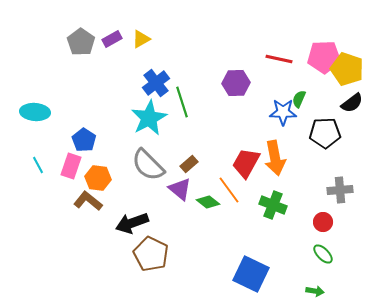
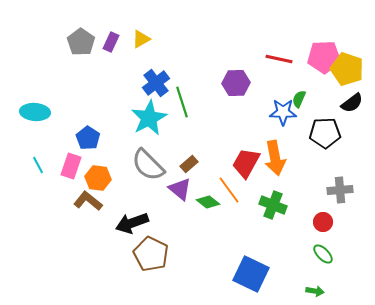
purple rectangle: moved 1 px left, 3 px down; rotated 36 degrees counterclockwise
blue pentagon: moved 4 px right, 2 px up
